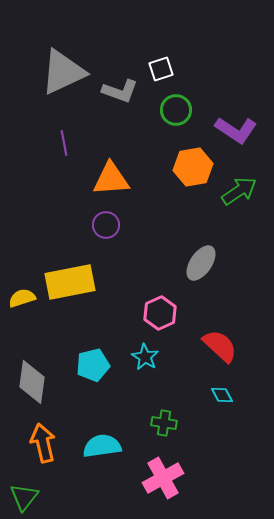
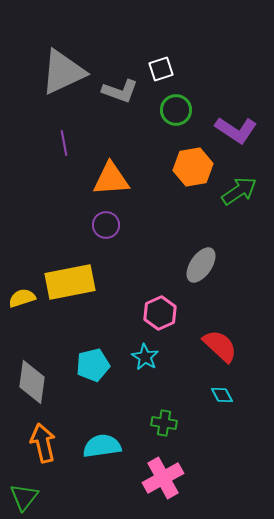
gray ellipse: moved 2 px down
